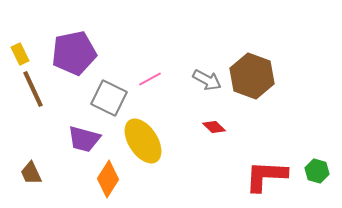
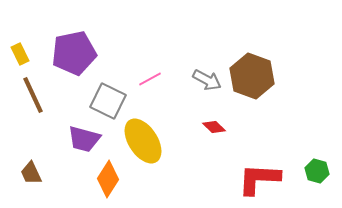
brown line: moved 6 px down
gray square: moved 1 px left, 3 px down
red L-shape: moved 7 px left, 3 px down
